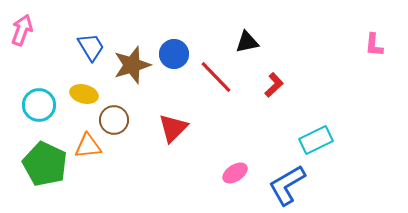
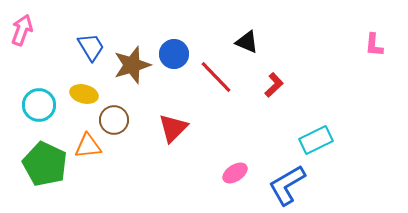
black triangle: rotated 35 degrees clockwise
